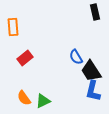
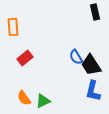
black trapezoid: moved 6 px up
